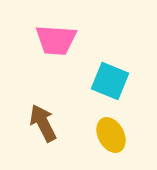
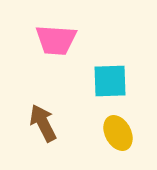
cyan square: rotated 24 degrees counterclockwise
yellow ellipse: moved 7 px right, 2 px up
